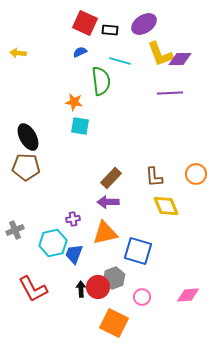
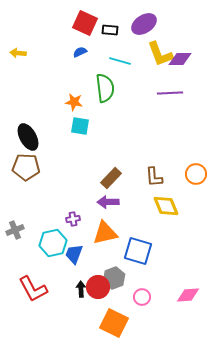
green semicircle: moved 4 px right, 7 px down
